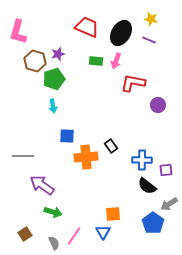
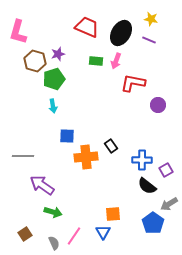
purple square: rotated 24 degrees counterclockwise
